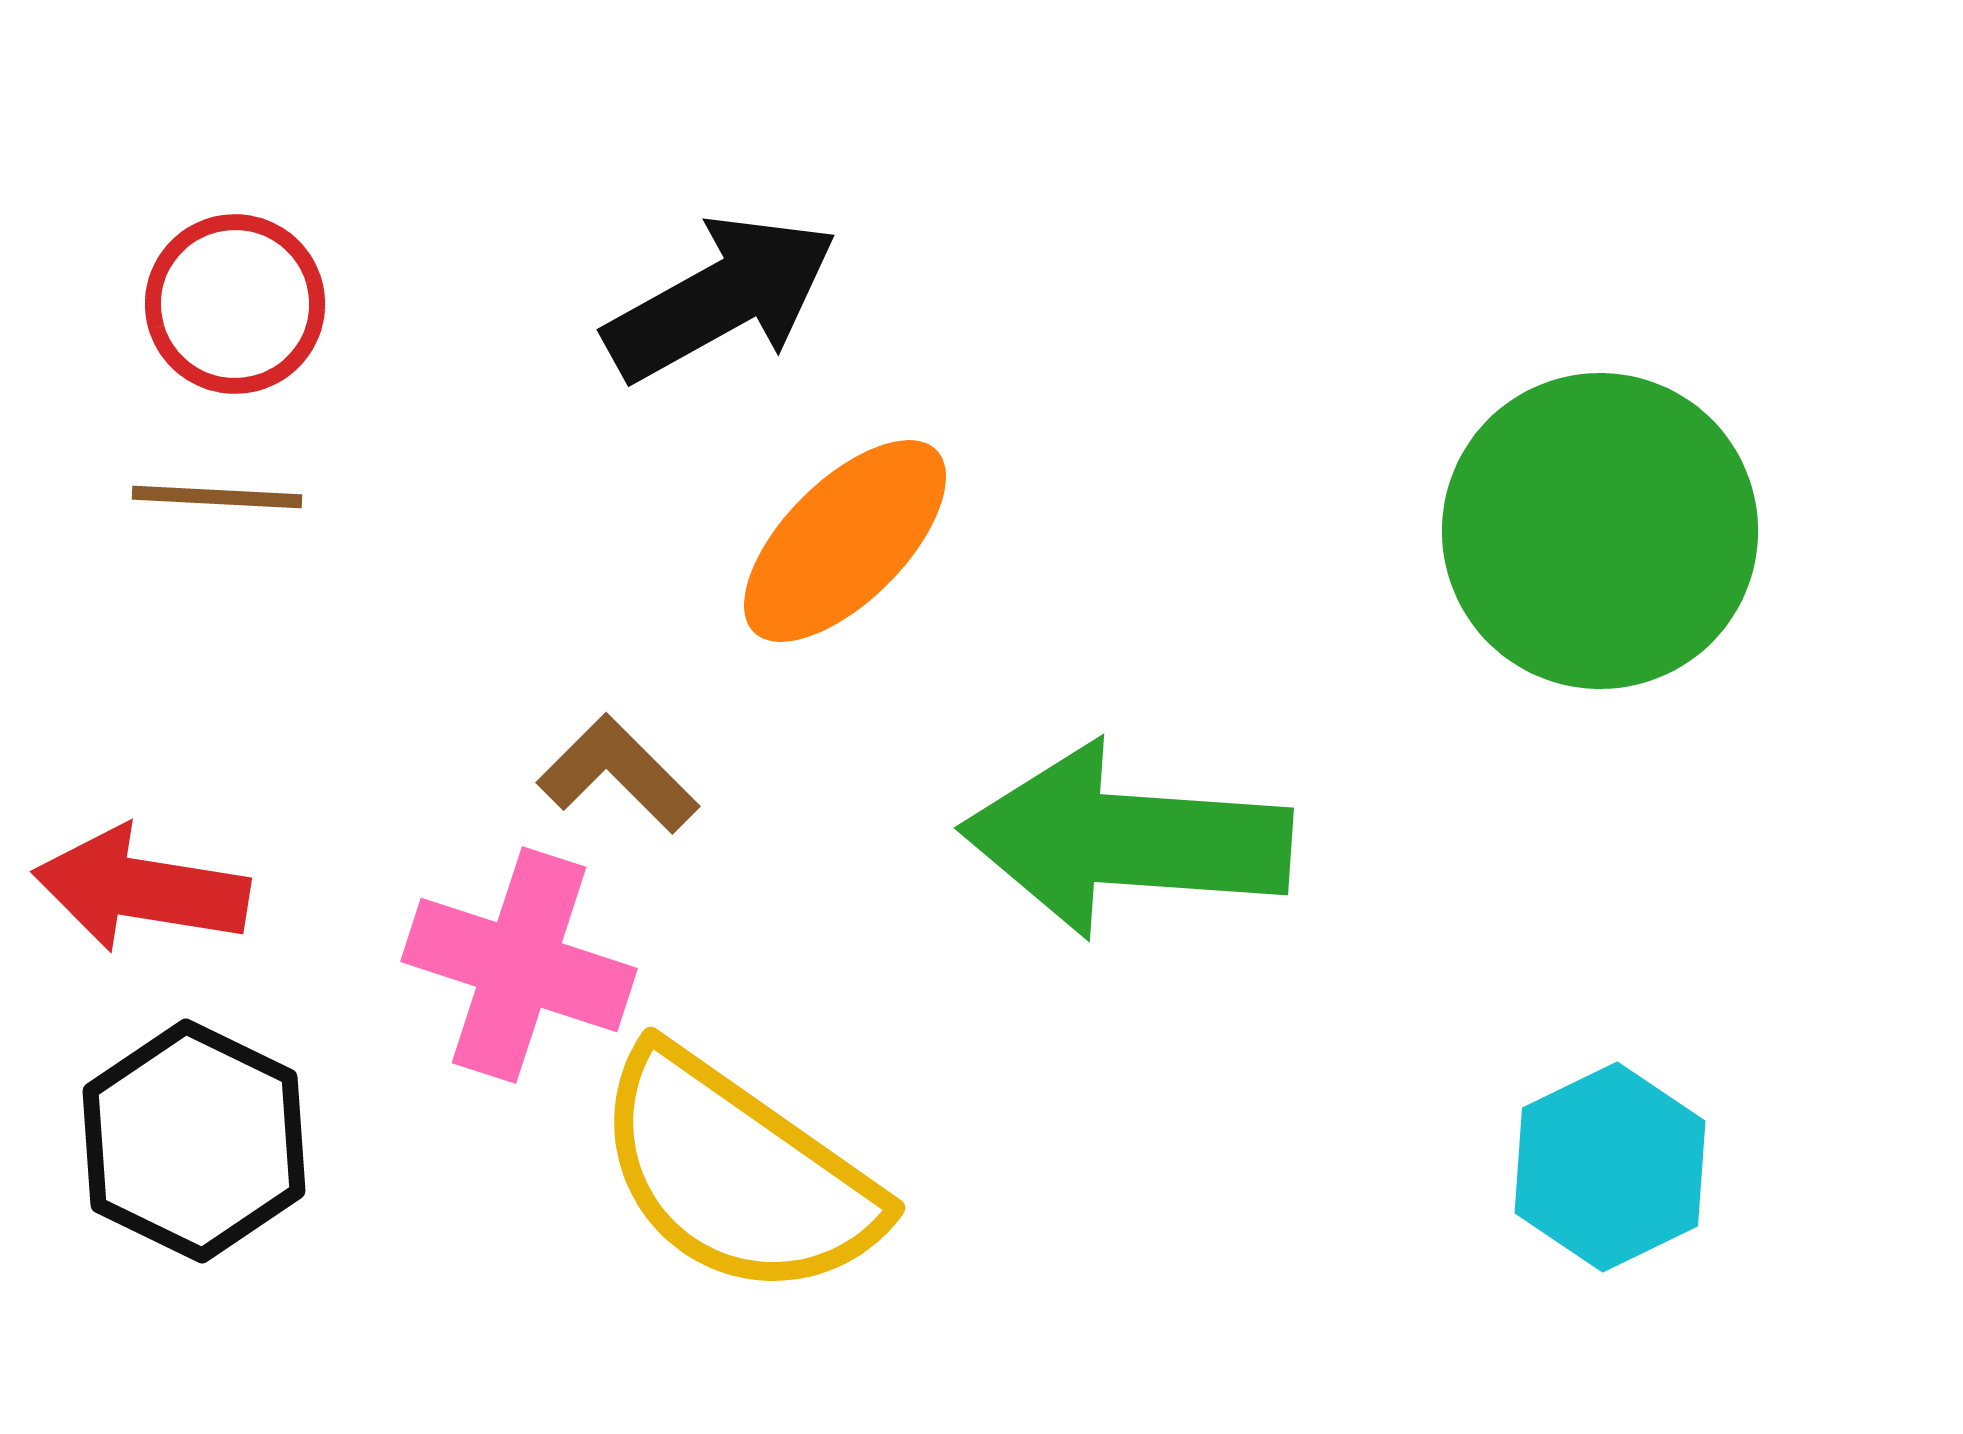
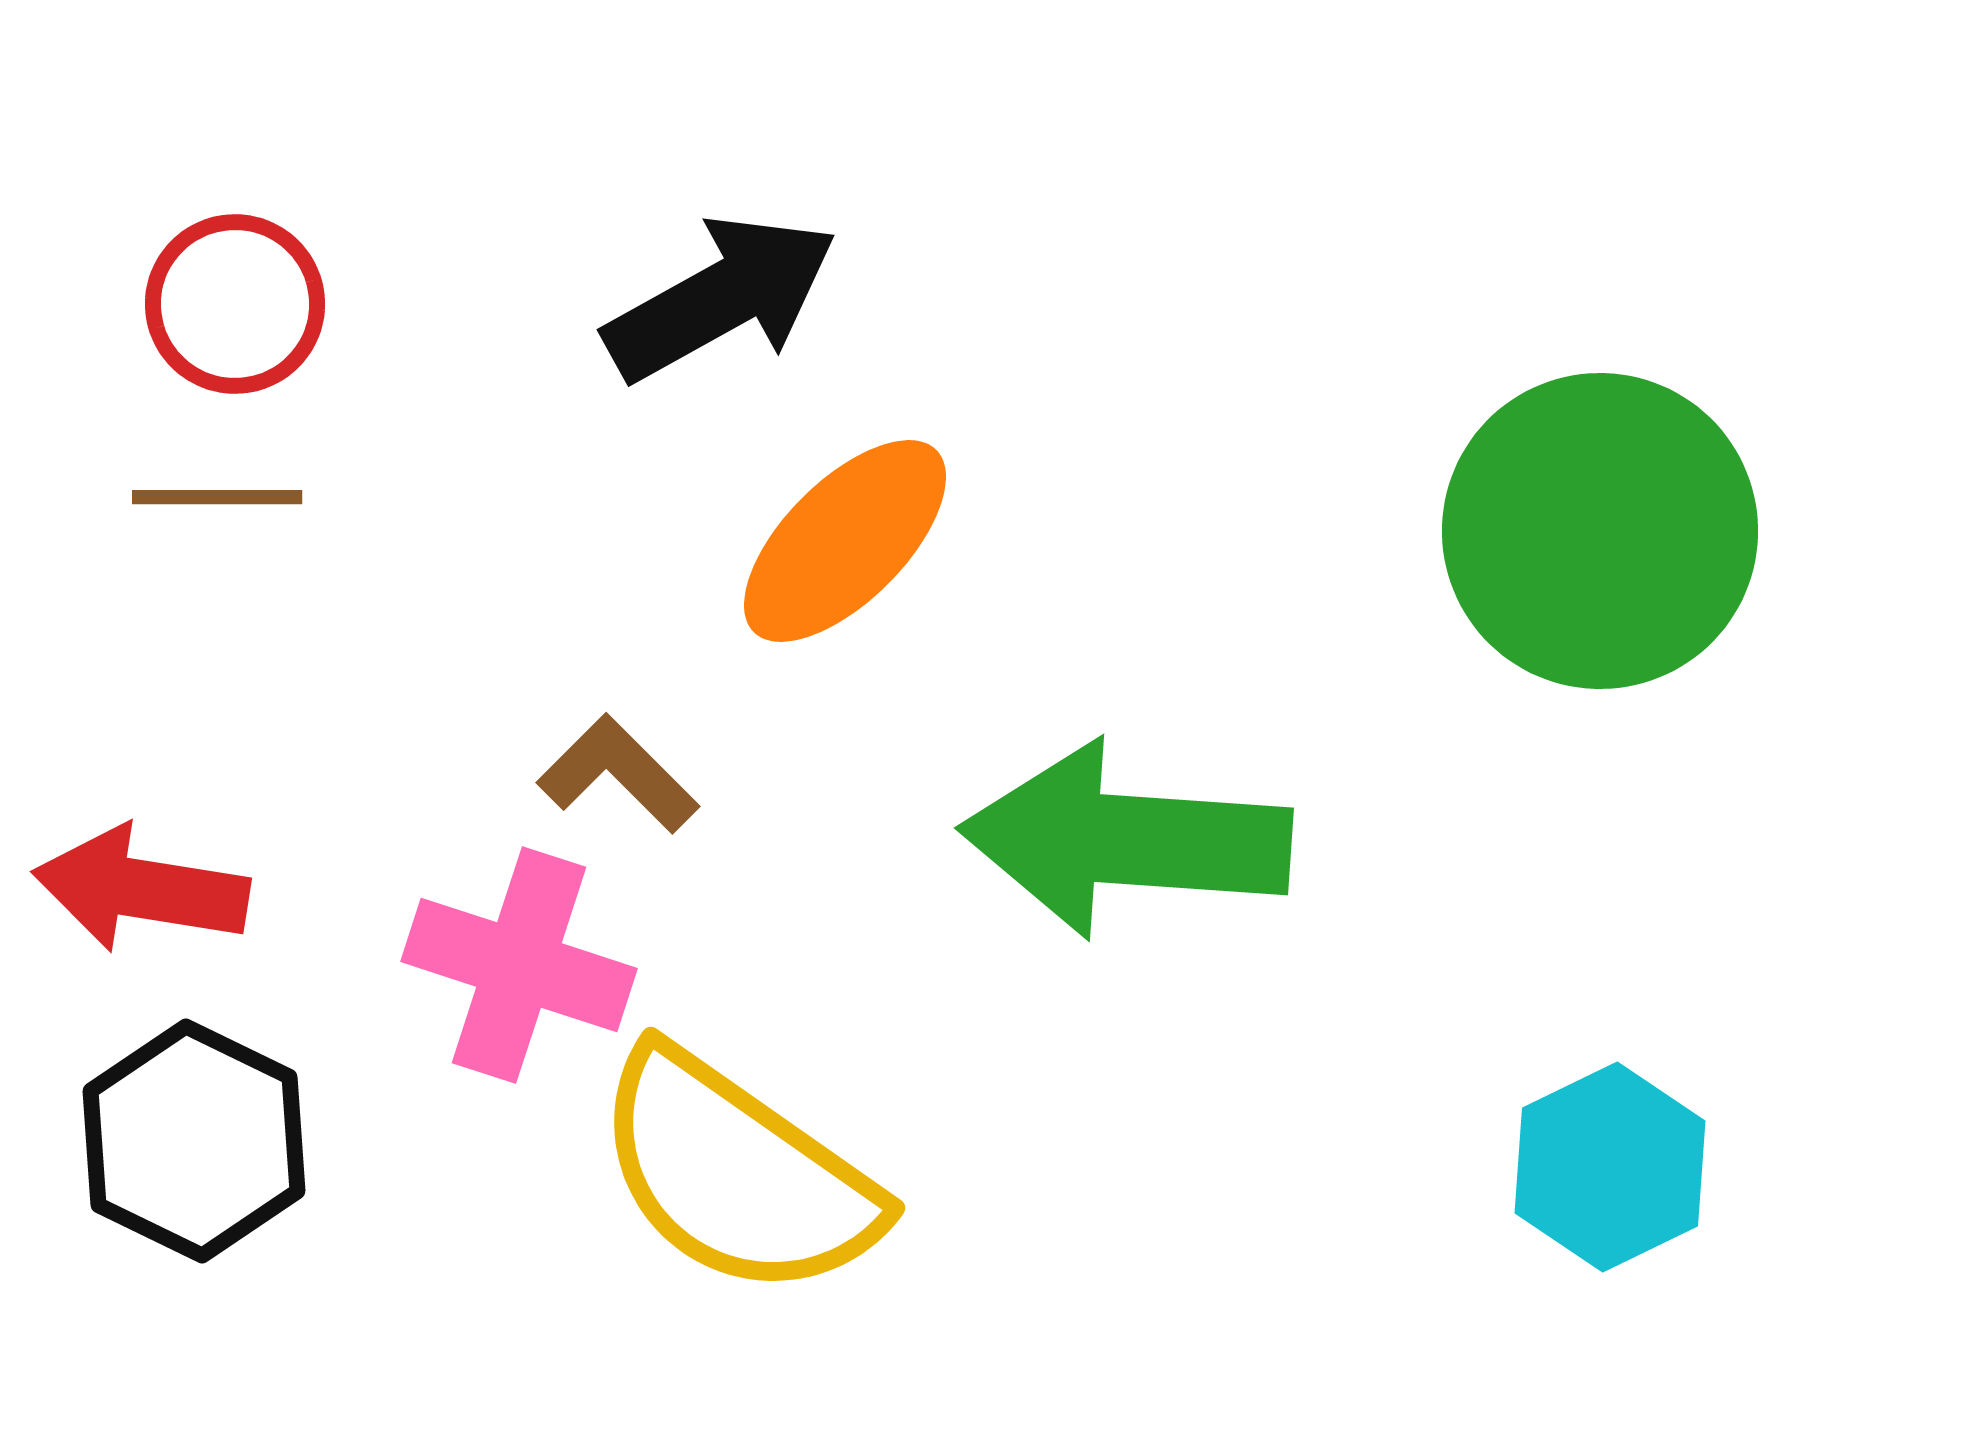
brown line: rotated 3 degrees counterclockwise
